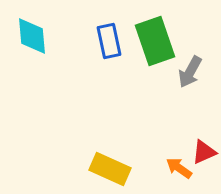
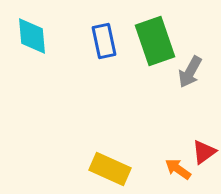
blue rectangle: moved 5 px left
red triangle: rotated 12 degrees counterclockwise
orange arrow: moved 1 px left, 1 px down
